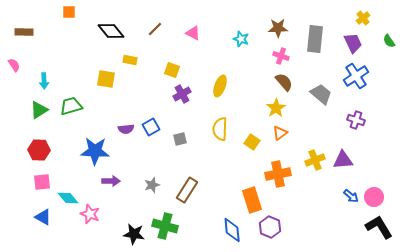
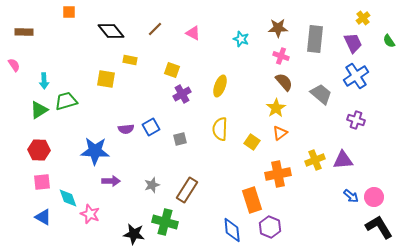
green trapezoid at (71, 106): moved 5 px left, 5 px up
cyan diamond at (68, 198): rotated 20 degrees clockwise
green cross at (165, 226): moved 4 px up
